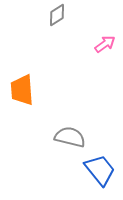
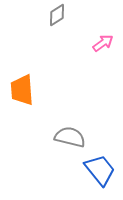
pink arrow: moved 2 px left, 1 px up
